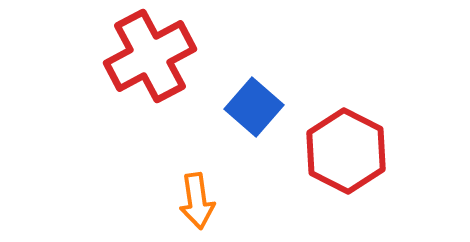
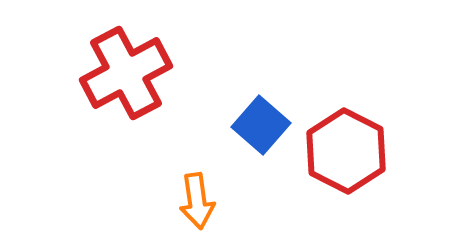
red cross: moved 24 px left, 17 px down
blue square: moved 7 px right, 18 px down
